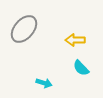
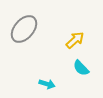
yellow arrow: rotated 138 degrees clockwise
cyan arrow: moved 3 px right, 1 px down
